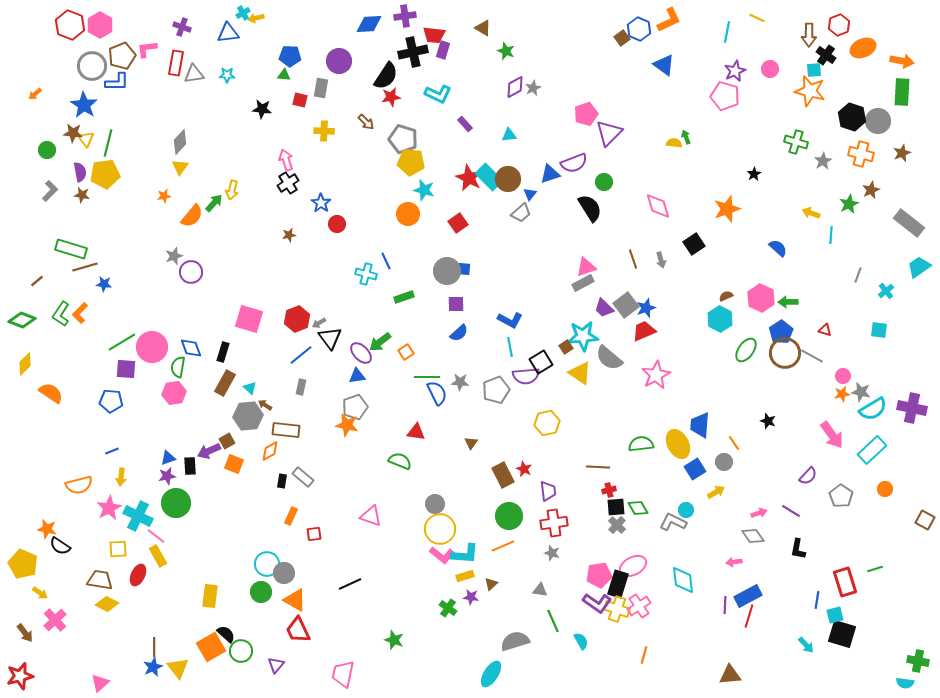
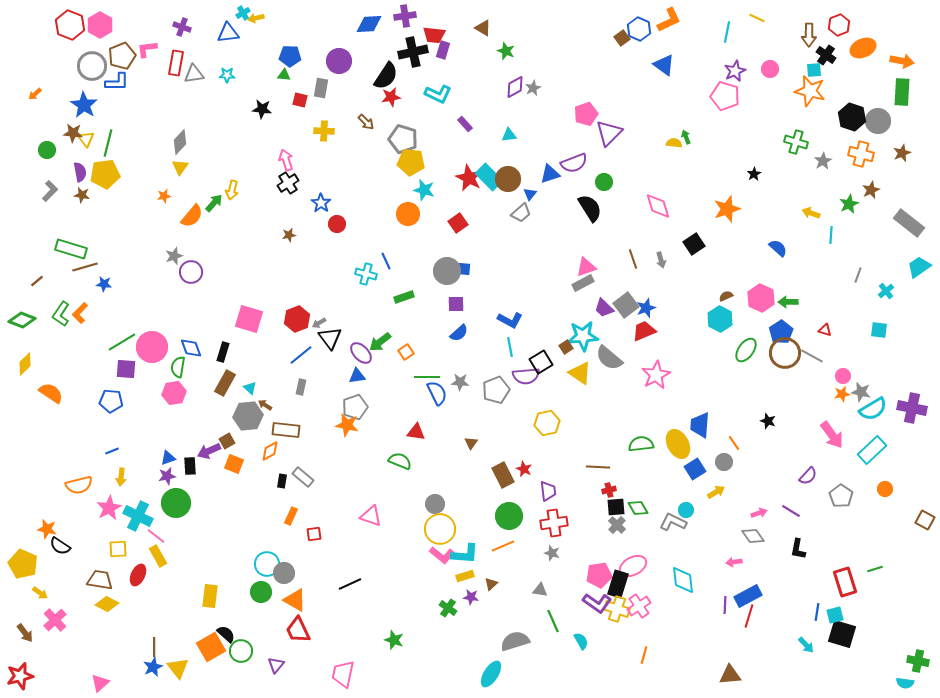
blue line at (817, 600): moved 12 px down
